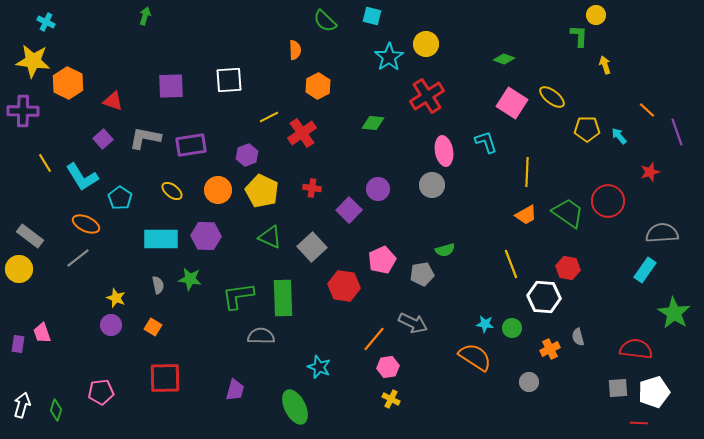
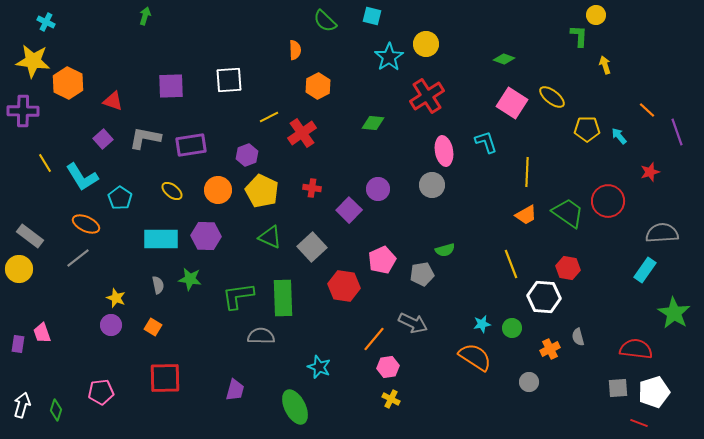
cyan star at (485, 324): moved 3 px left; rotated 18 degrees counterclockwise
red line at (639, 423): rotated 18 degrees clockwise
